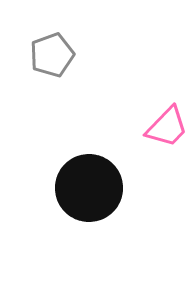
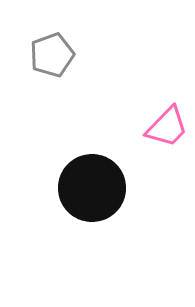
black circle: moved 3 px right
